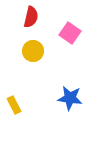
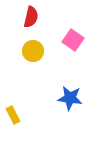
pink square: moved 3 px right, 7 px down
yellow rectangle: moved 1 px left, 10 px down
